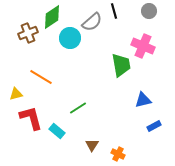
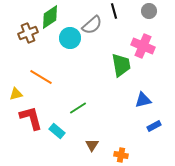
green diamond: moved 2 px left
gray semicircle: moved 3 px down
orange cross: moved 3 px right, 1 px down; rotated 16 degrees counterclockwise
